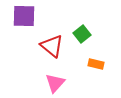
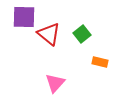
purple square: moved 1 px down
red triangle: moved 3 px left, 12 px up
orange rectangle: moved 4 px right, 2 px up
